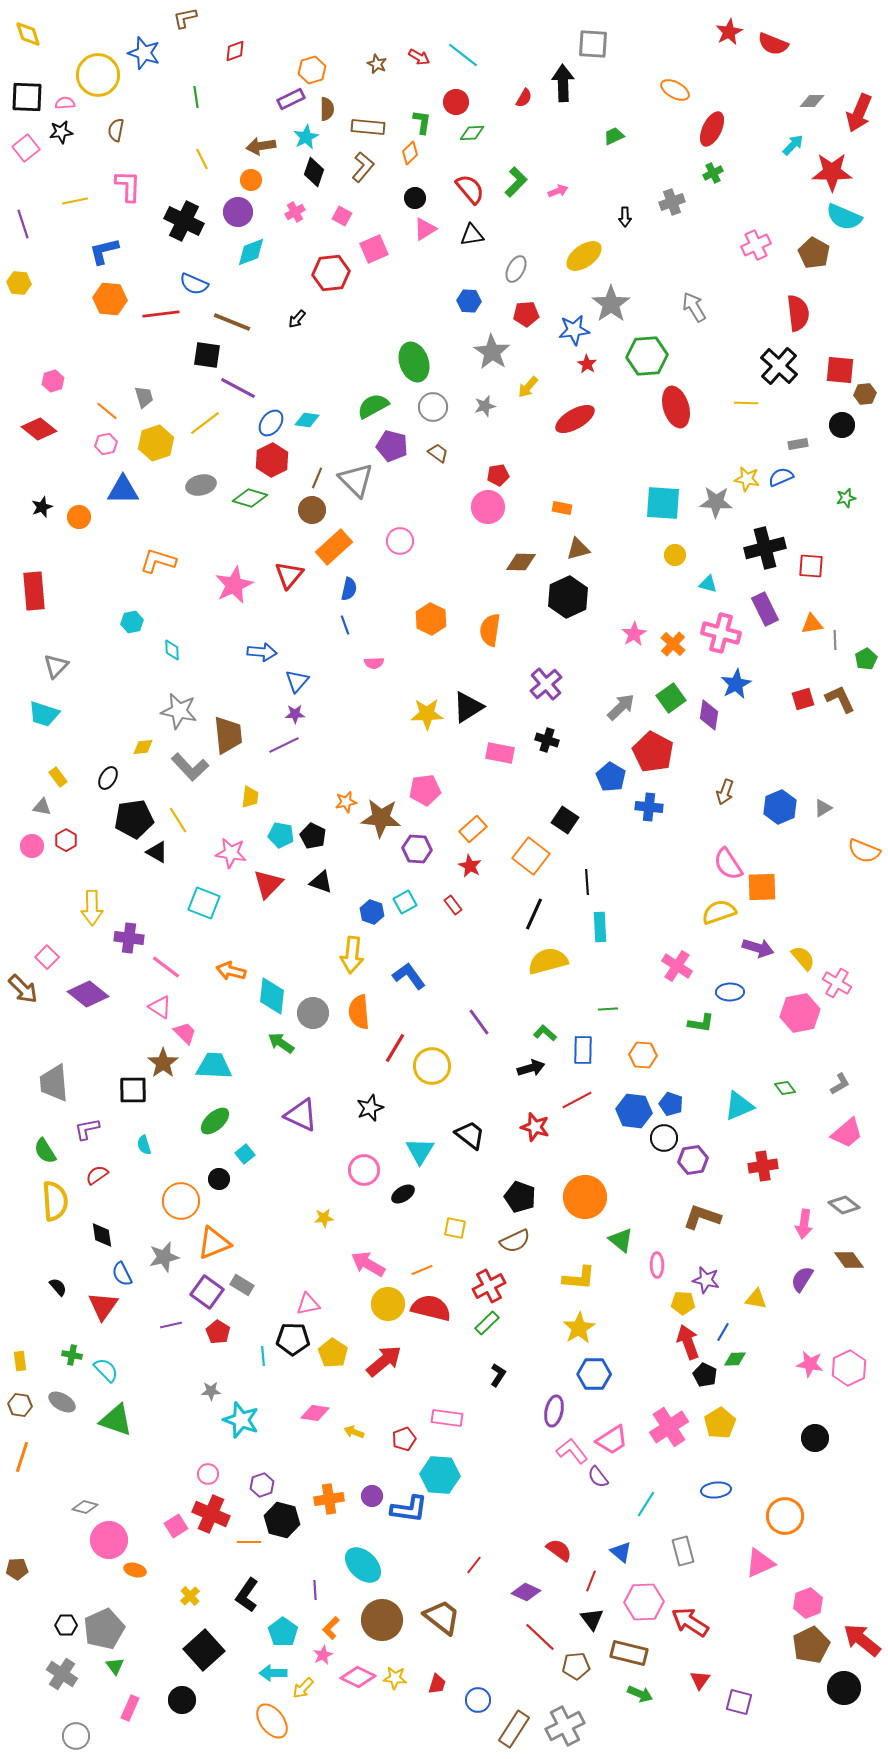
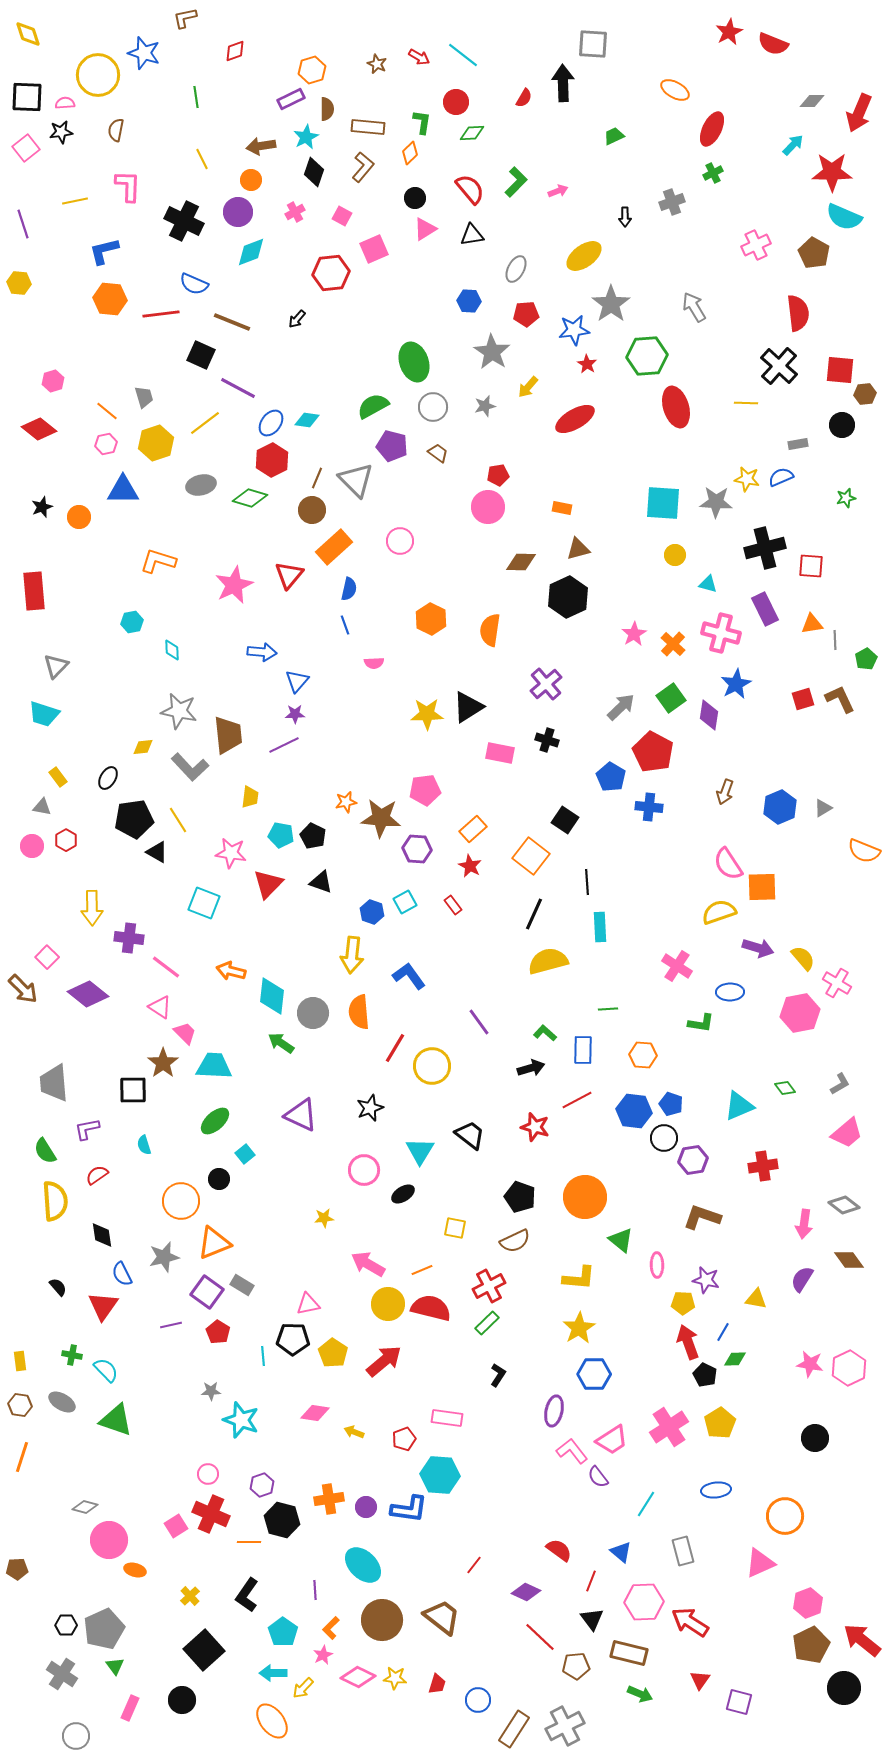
black square at (207, 355): moved 6 px left; rotated 16 degrees clockwise
purple circle at (372, 1496): moved 6 px left, 11 px down
